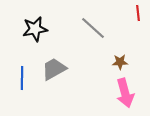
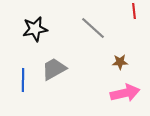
red line: moved 4 px left, 2 px up
blue line: moved 1 px right, 2 px down
pink arrow: rotated 88 degrees counterclockwise
